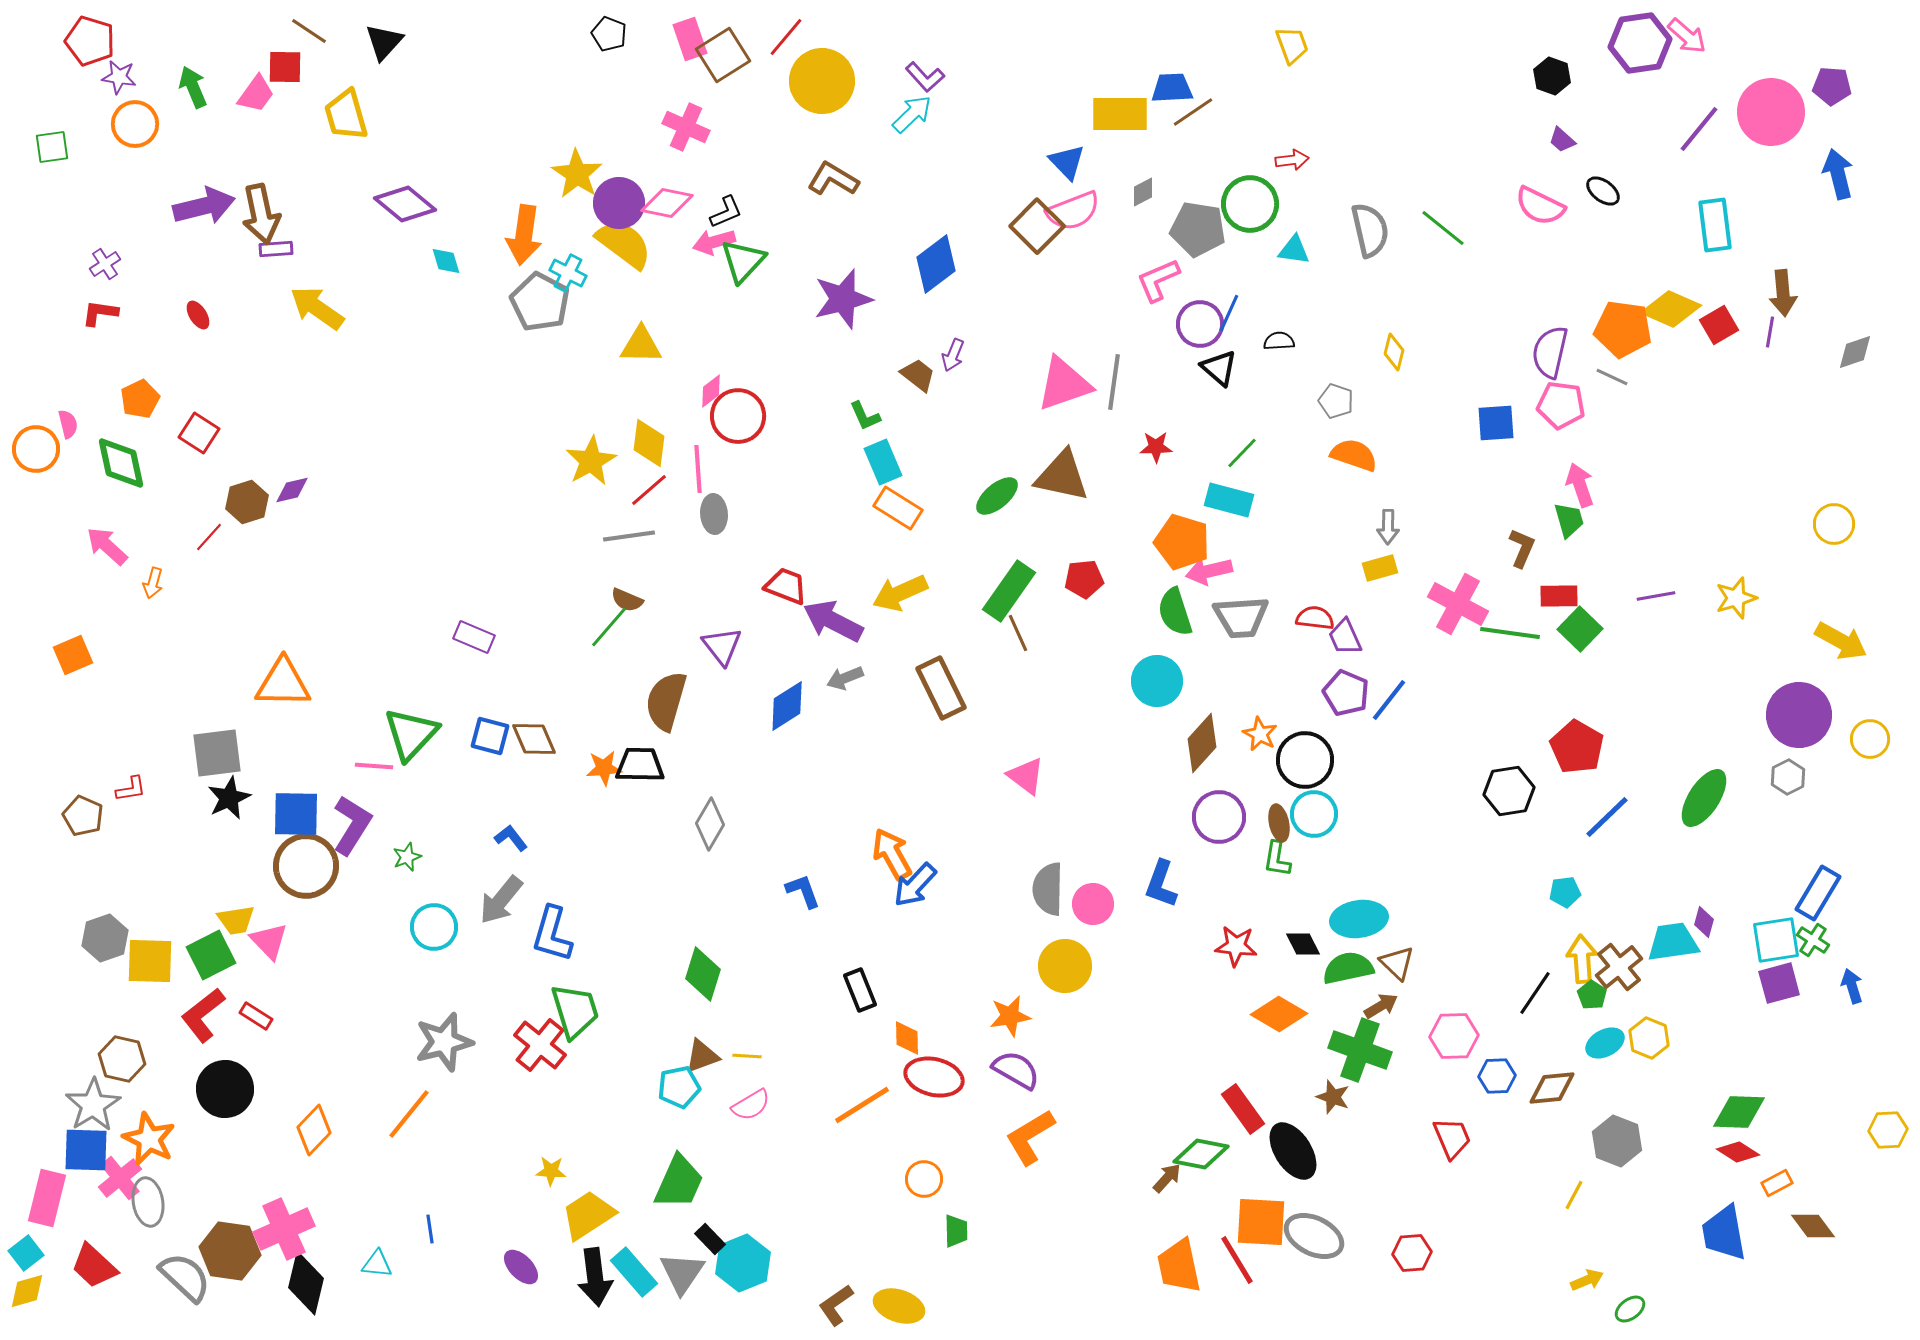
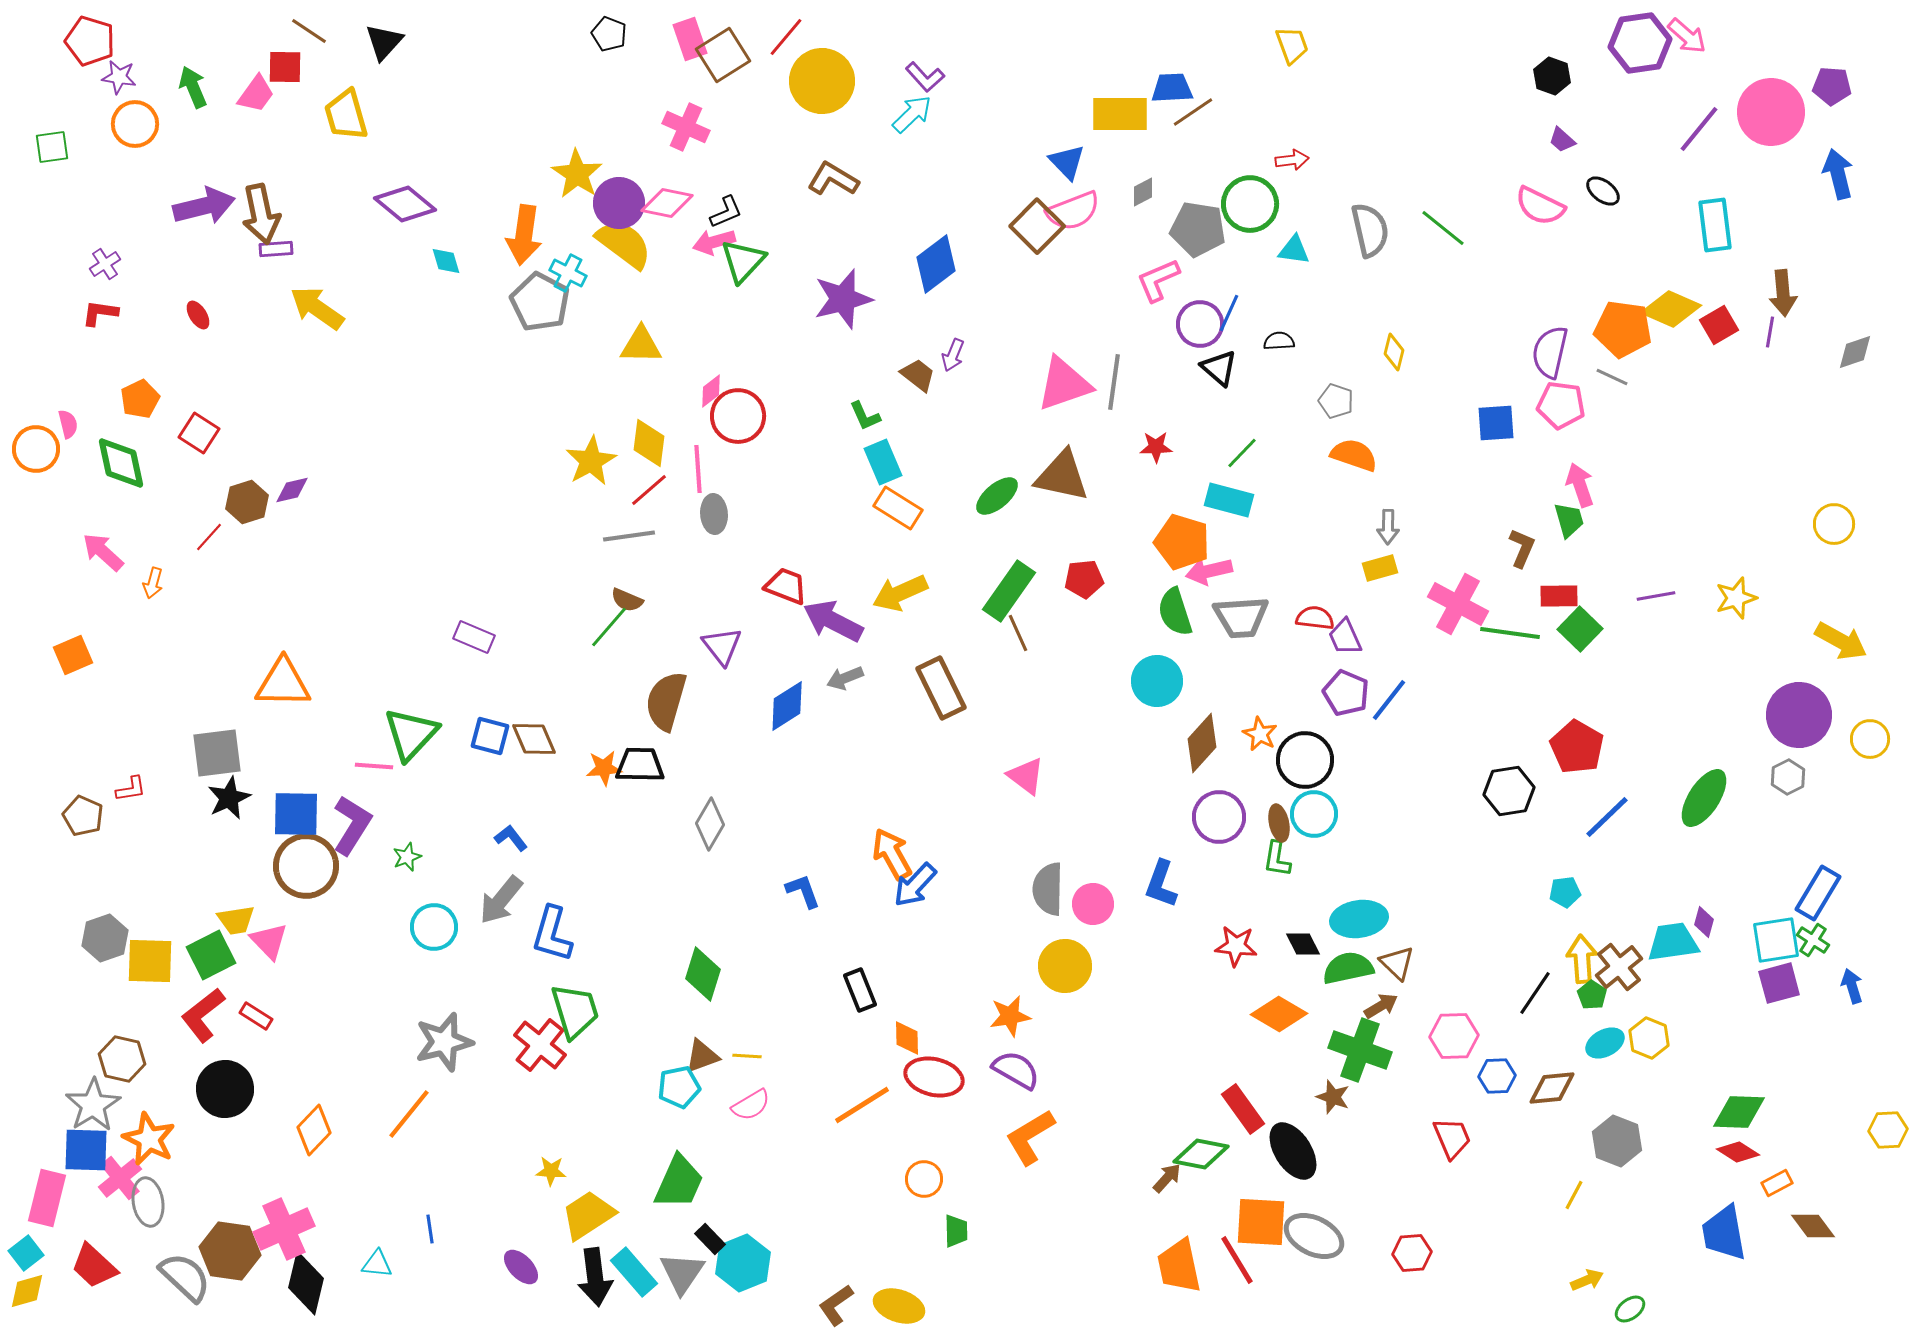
pink arrow at (107, 546): moved 4 px left, 6 px down
